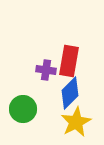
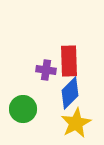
red rectangle: rotated 12 degrees counterclockwise
yellow star: moved 1 px down
